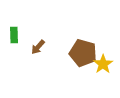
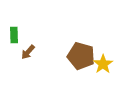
brown arrow: moved 10 px left, 5 px down
brown pentagon: moved 2 px left, 3 px down
